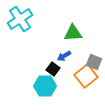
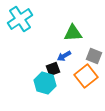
gray square: moved 6 px up
black square: rotated 32 degrees clockwise
cyan hexagon: moved 3 px up; rotated 15 degrees clockwise
